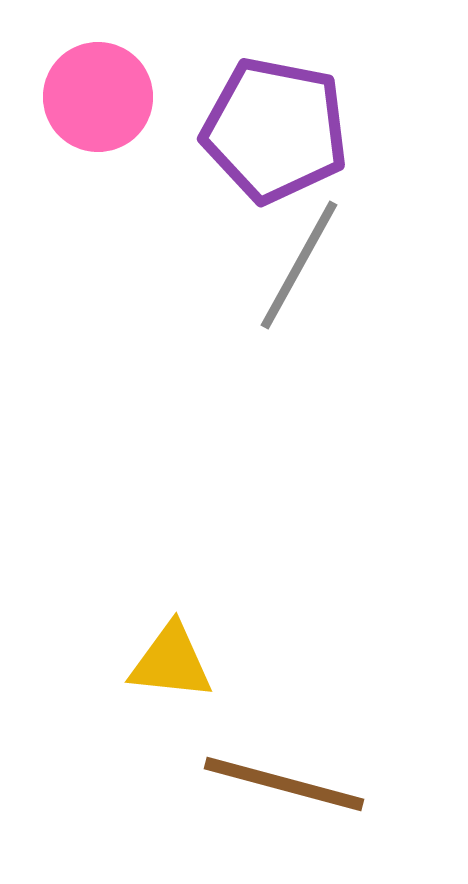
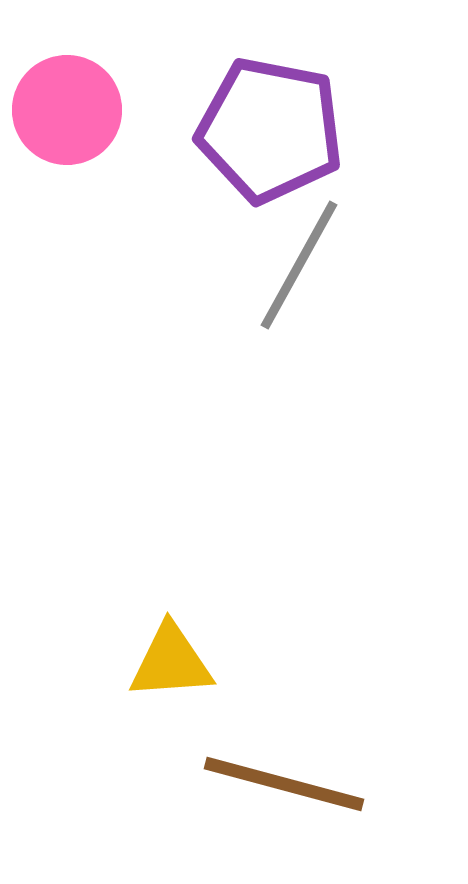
pink circle: moved 31 px left, 13 px down
purple pentagon: moved 5 px left
yellow triangle: rotated 10 degrees counterclockwise
